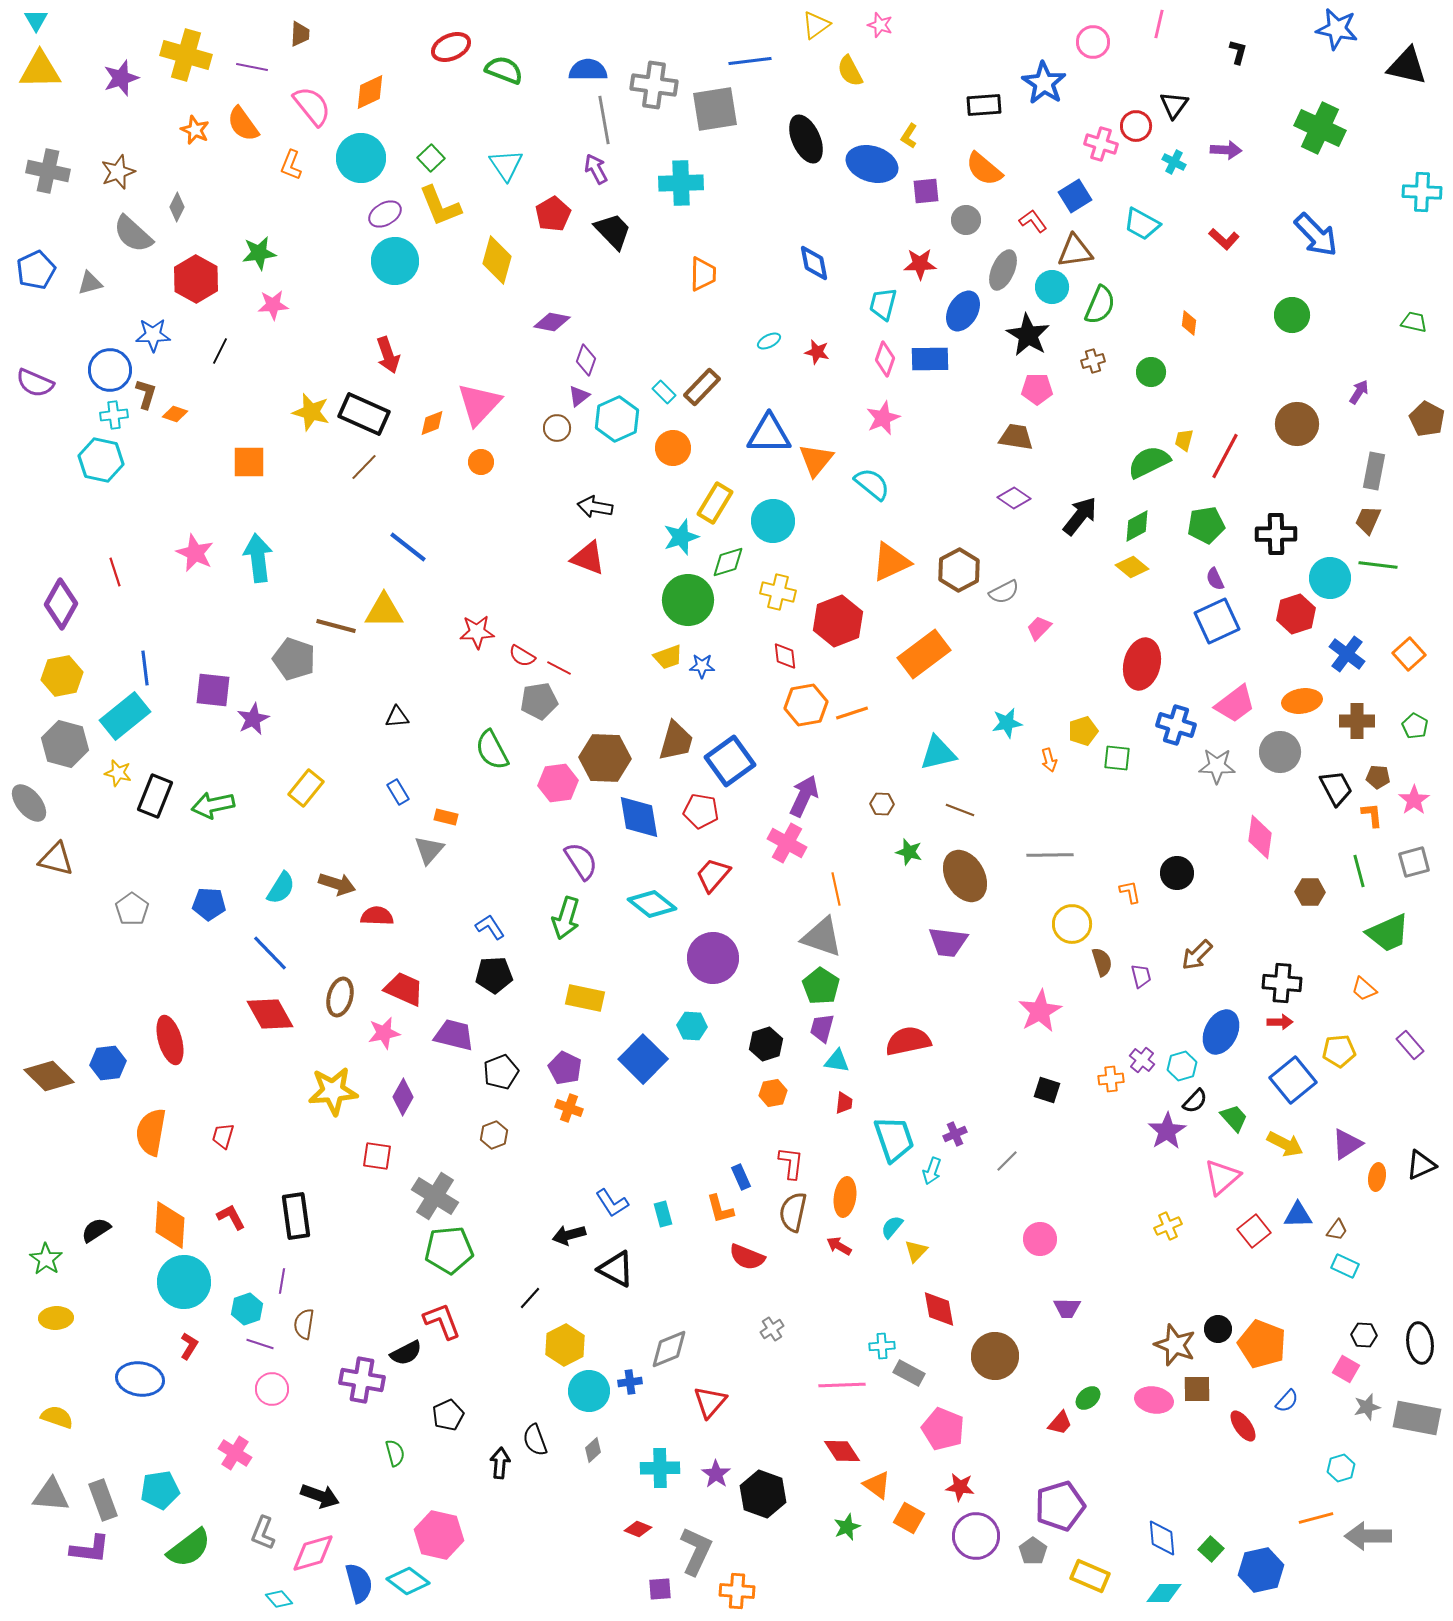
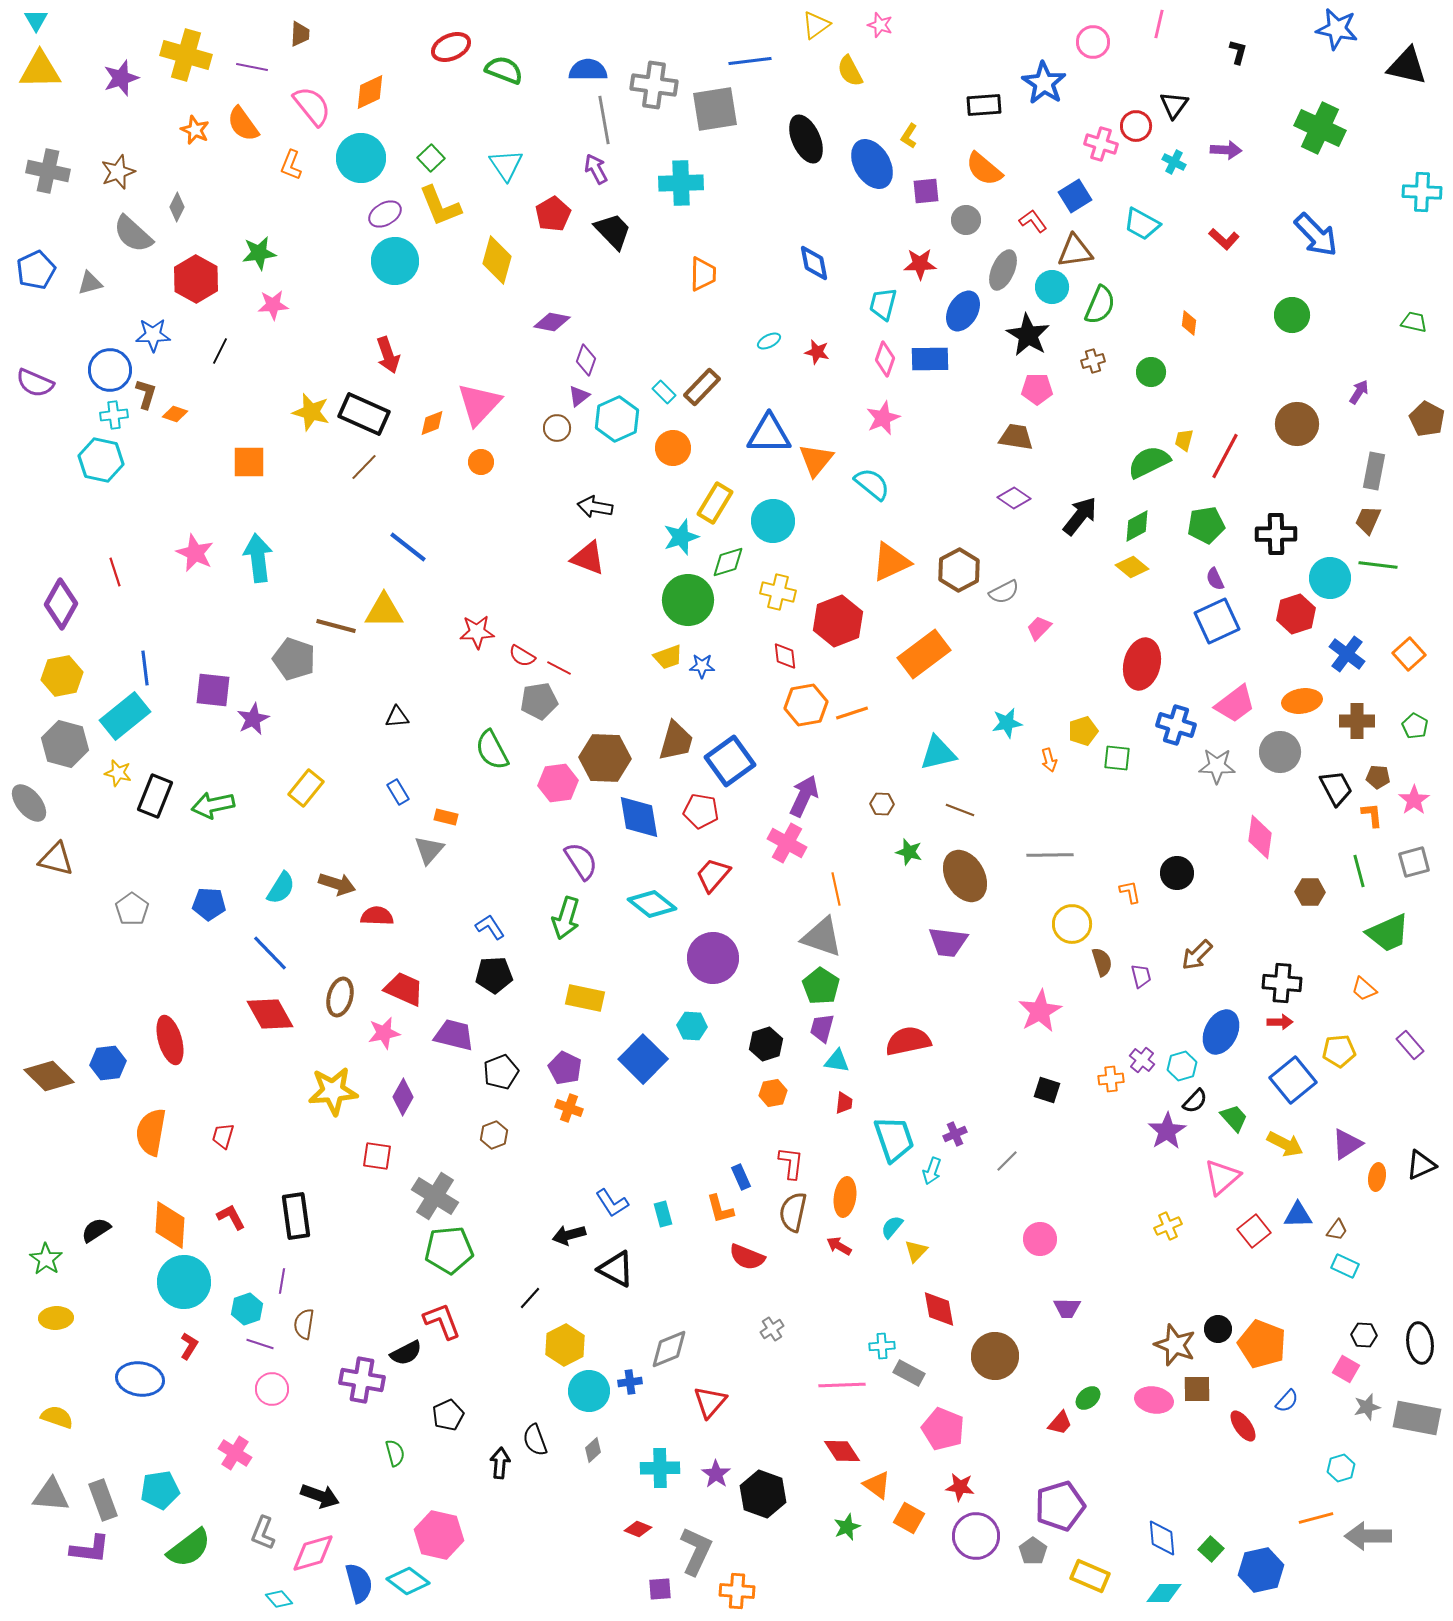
blue ellipse at (872, 164): rotated 42 degrees clockwise
